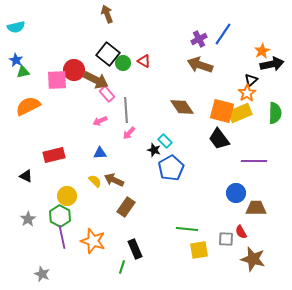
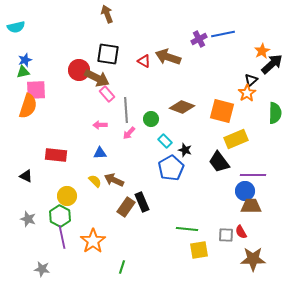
blue line at (223, 34): rotated 45 degrees clockwise
black square at (108, 54): rotated 30 degrees counterclockwise
blue star at (16, 60): moved 9 px right; rotated 24 degrees clockwise
green circle at (123, 63): moved 28 px right, 56 px down
black arrow at (272, 64): rotated 30 degrees counterclockwise
brown arrow at (200, 65): moved 32 px left, 8 px up
red circle at (74, 70): moved 5 px right
pink square at (57, 80): moved 21 px left, 10 px down
brown arrow at (96, 80): moved 1 px right, 2 px up
orange semicircle at (28, 106): rotated 135 degrees clockwise
brown diamond at (182, 107): rotated 35 degrees counterclockwise
yellow rectangle at (240, 113): moved 4 px left, 26 px down
pink arrow at (100, 121): moved 4 px down; rotated 24 degrees clockwise
black trapezoid at (219, 139): moved 23 px down
black star at (154, 150): moved 31 px right
red rectangle at (54, 155): moved 2 px right; rotated 20 degrees clockwise
purple line at (254, 161): moved 1 px left, 14 px down
blue circle at (236, 193): moved 9 px right, 2 px up
brown trapezoid at (256, 208): moved 5 px left, 2 px up
gray star at (28, 219): rotated 21 degrees counterclockwise
gray square at (226, 239): moved 4 px up
orange star at (93, 241): rotated 20 degrees clockwise
black rectangle at (135, 249): moved 7 px right, 47 px up
brown star at (253, 259): rotated 15 degrees counterclockwise
gray star at (42, 274): moved 5 px up; rotated 14 degrees counterclockwise
